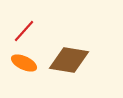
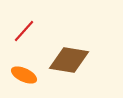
orange ellipse: moved 12 px down
